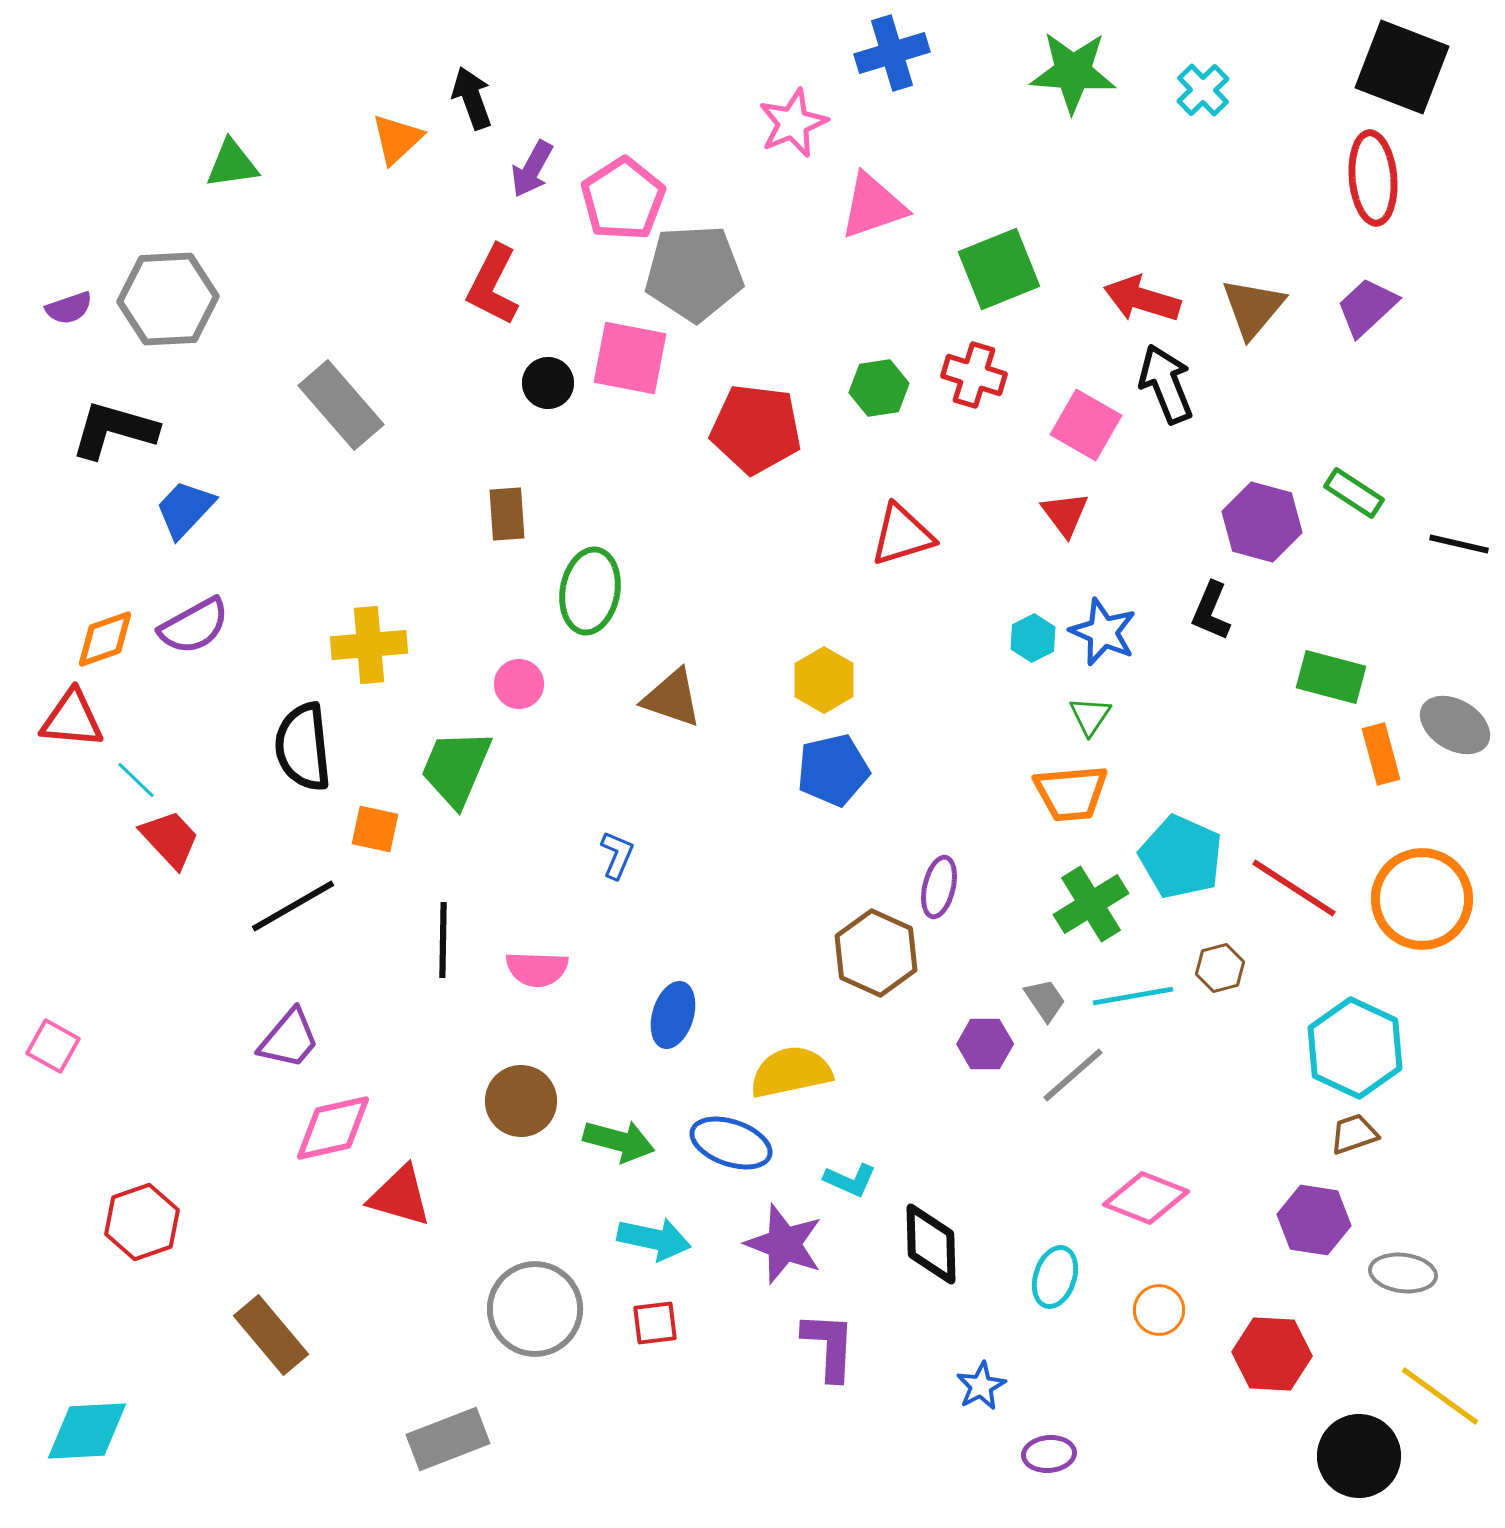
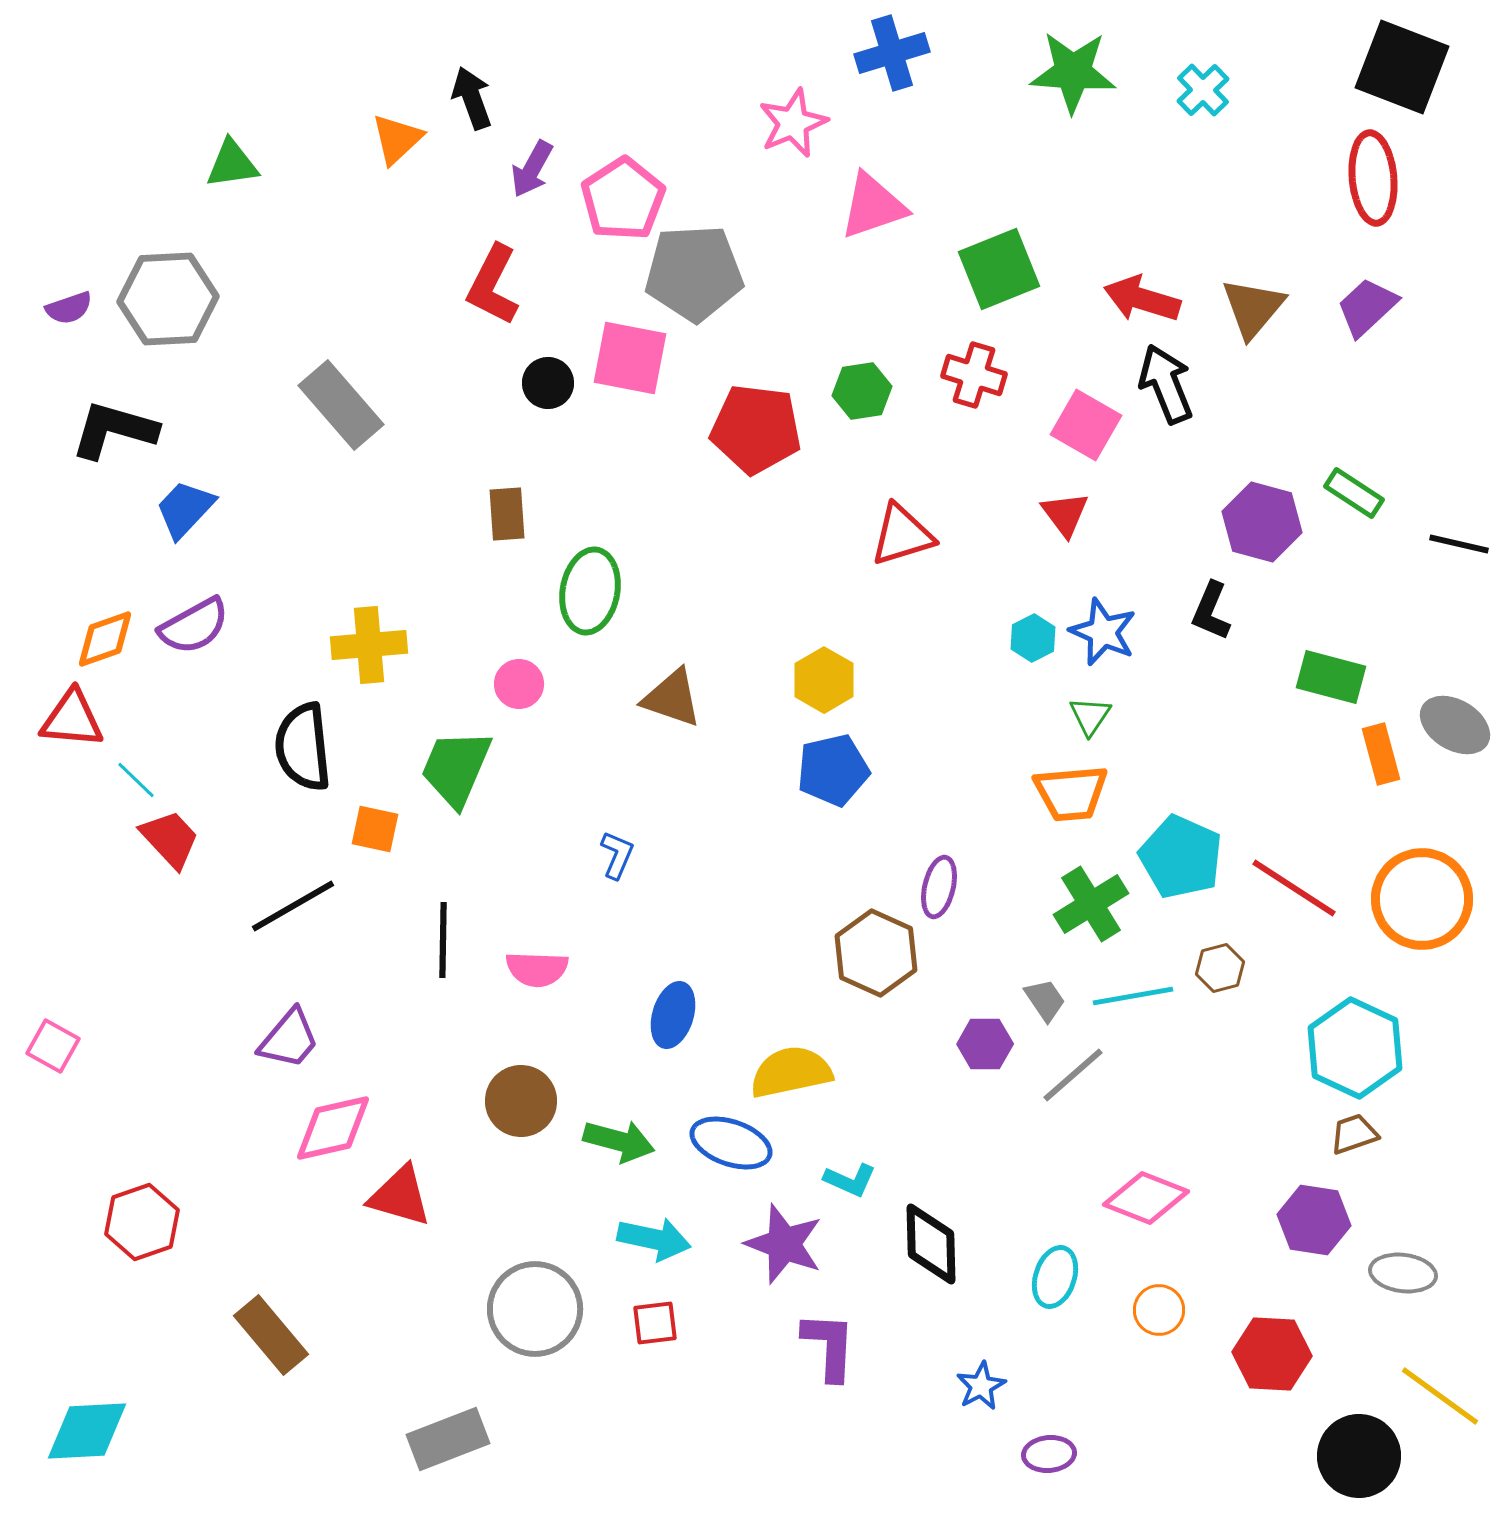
green hexagon at (879, 388): moved 17 px left, 3 px down
